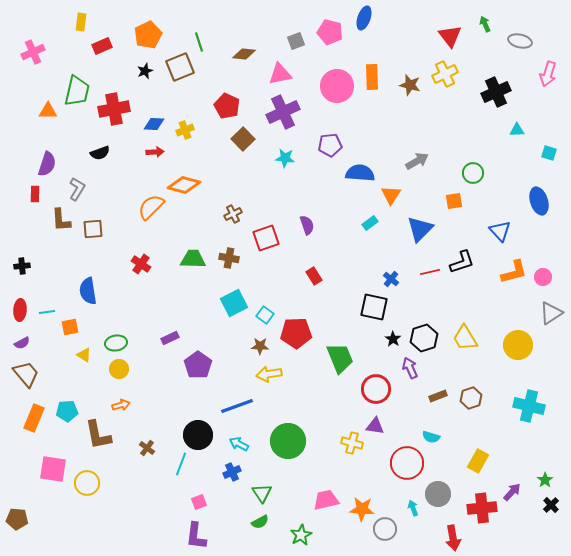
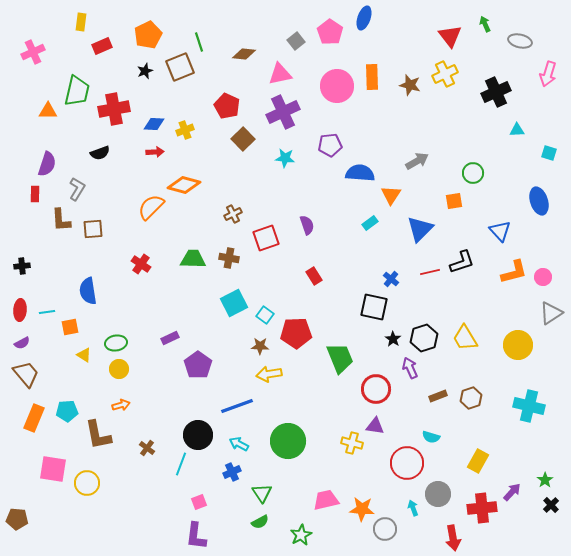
pink pentagon at (330, 32): rotated 20 degrees clockwise
gray square at (296, 41): rotated 18 degrees counterclockwise
